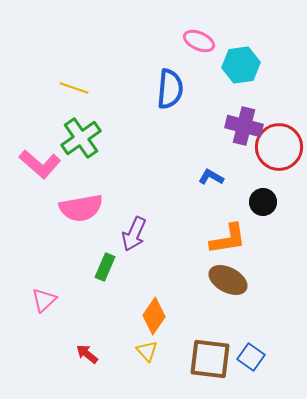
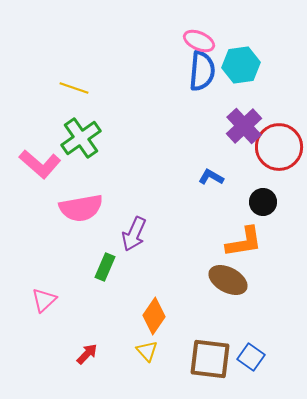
blue semicircle: moved 32 px right, 18 px up
purple cross: rotated 33 degrees clockwise
orange L-shape: moved 16 px right, 3 px down
red arrow: rotated 95 degrees clockwise
